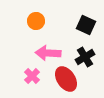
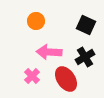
pink arrow: moved 1 px right, 1 px up
